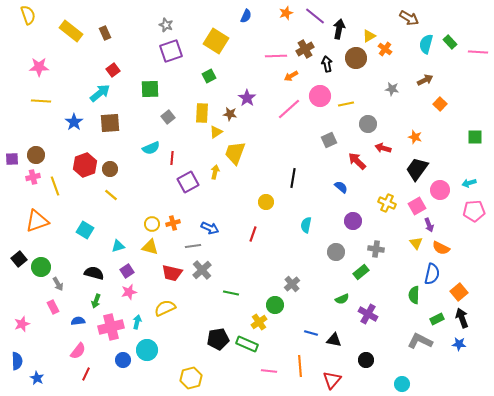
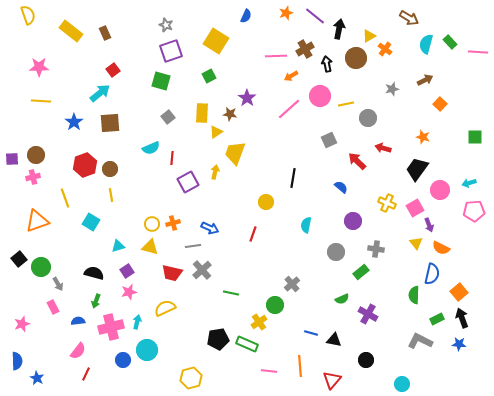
green square at (150, 89): moved 11 px right, 8 px up; rotated 18 degrees clockwise
gray star at (392, 89): rotated 24 degrees counterclockwise
gray circle at (368, 124): moved 6 px up
orange star at (415, 137): moved 8 px right
yellow line at (55, 186): moved 10 px right, 12 px down
yellow line at (111, 195): rotated 40 degrees clockwise
pink square at (417, 206): moved 2 px left, 2 px down
cyan square at (85, 230): moved 6 px right, 8 px up
